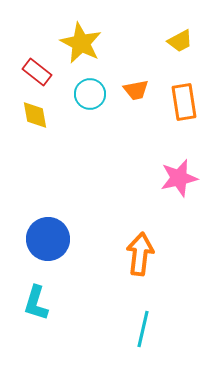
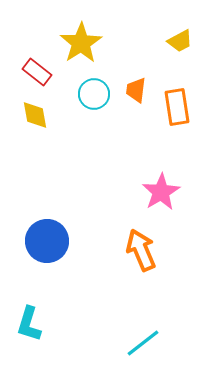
yellow star: rotated 12 degrees clockwise
orange trapezoid: rotated 108 degrees clockwise
cyan circle: moved 4 px right
orange rectangle: moved 7 px left, 5 px down
pink star: moved 18 px left, 14 px down; rotated 18 degrees counterclockwise
blue circle: moved 1 px left, 2 px down
orange arrow: moved 1 px right, 4 px up; rotated 30 degrees counterclockwise
cyan L-shape: moved 7 px left, 21 px down
cyan line: moved 14 px down; rotated 39 degrees clockwise
